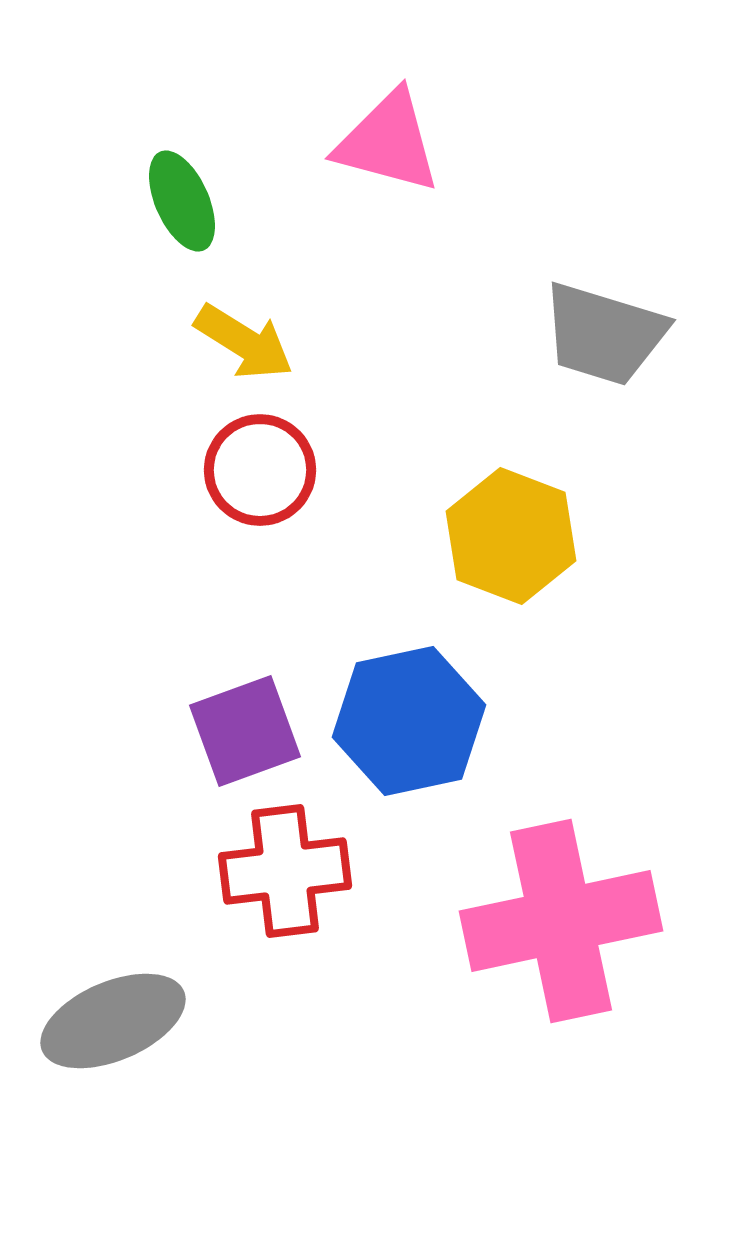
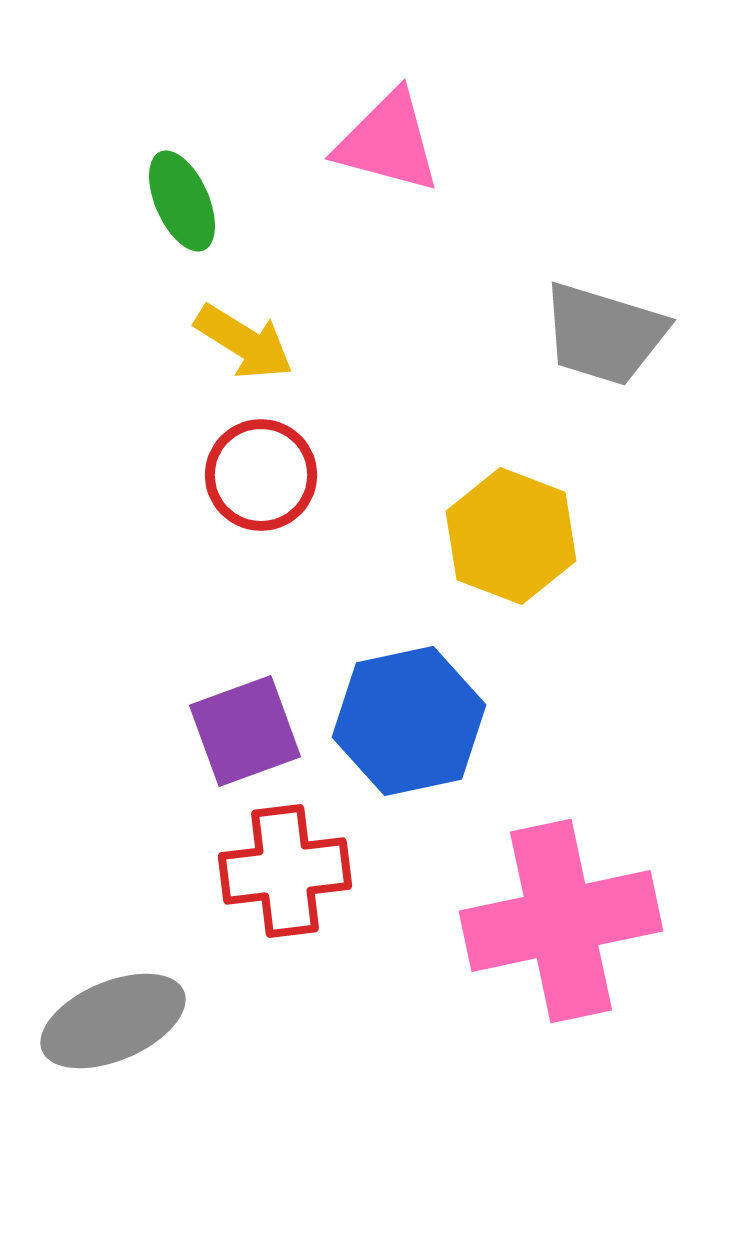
red circle: moved 1 px right, 5 px down
